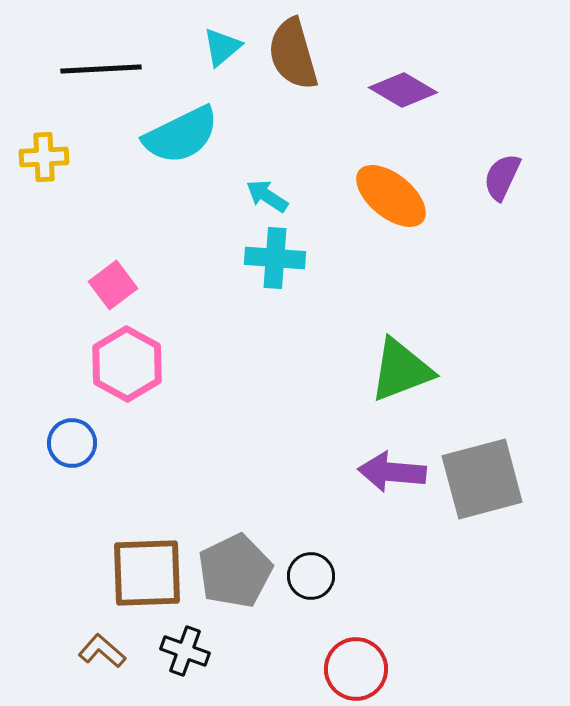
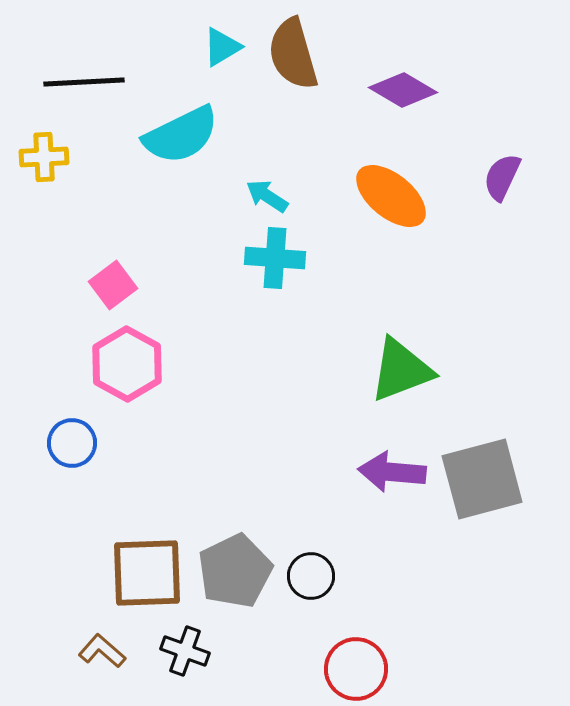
cyan triangle: rotated 9 degrees clockwise
black line: moved 17 px left, 13 px down
